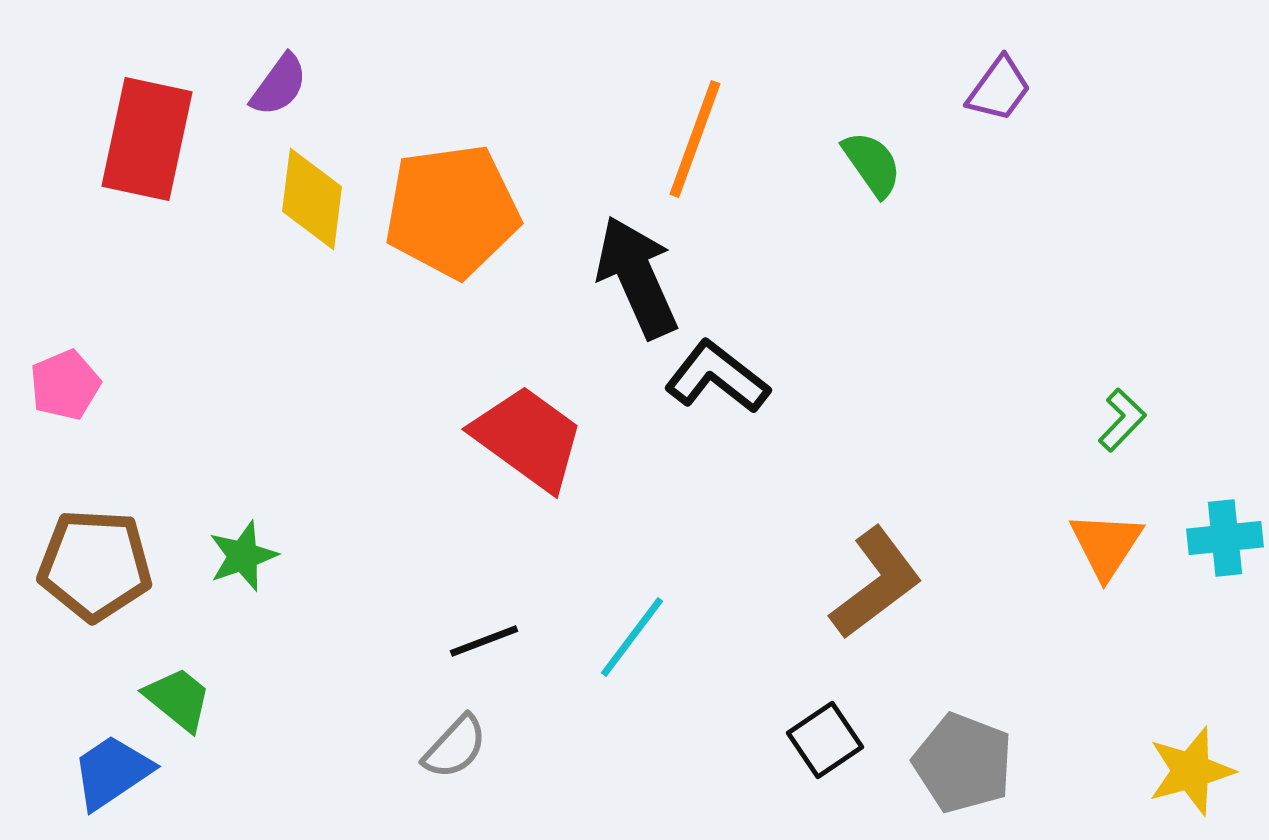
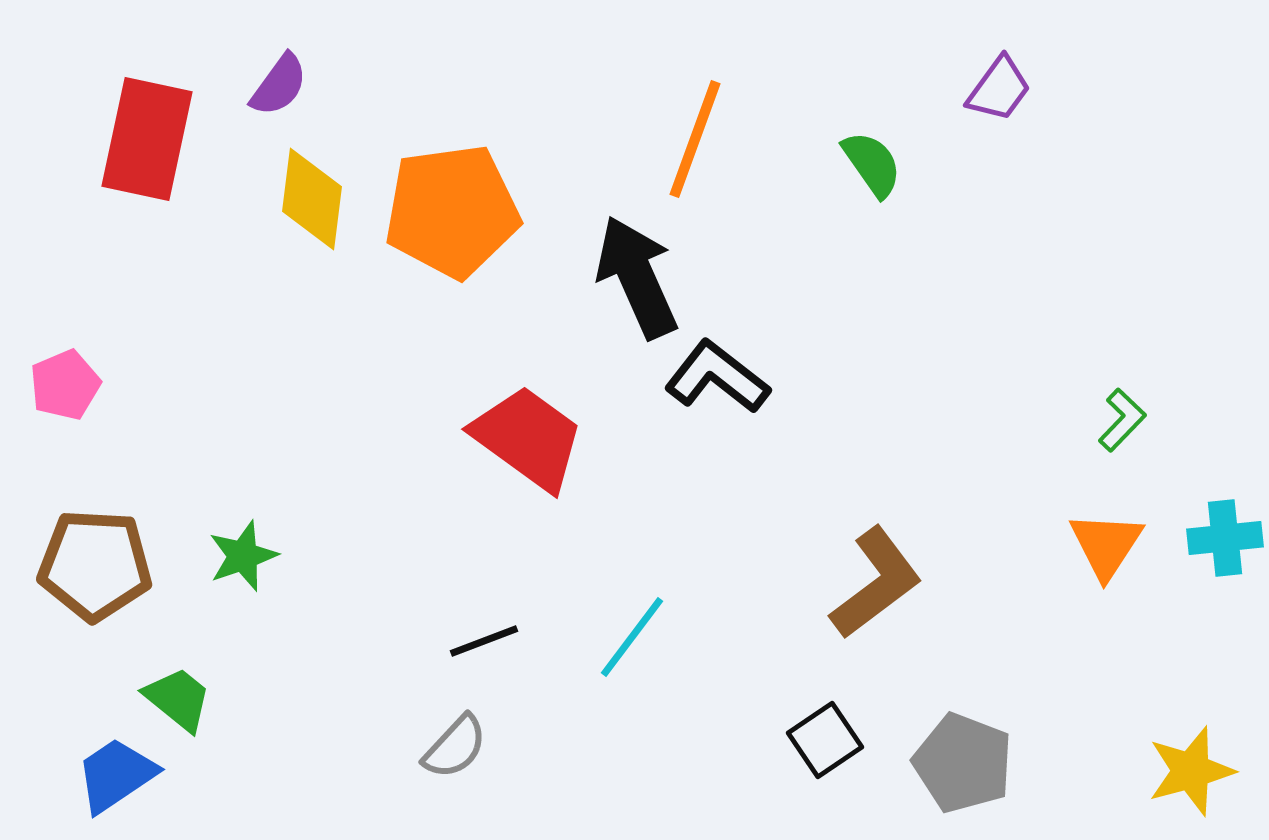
blue trapezoid: moved 4 px right, 3 px down
